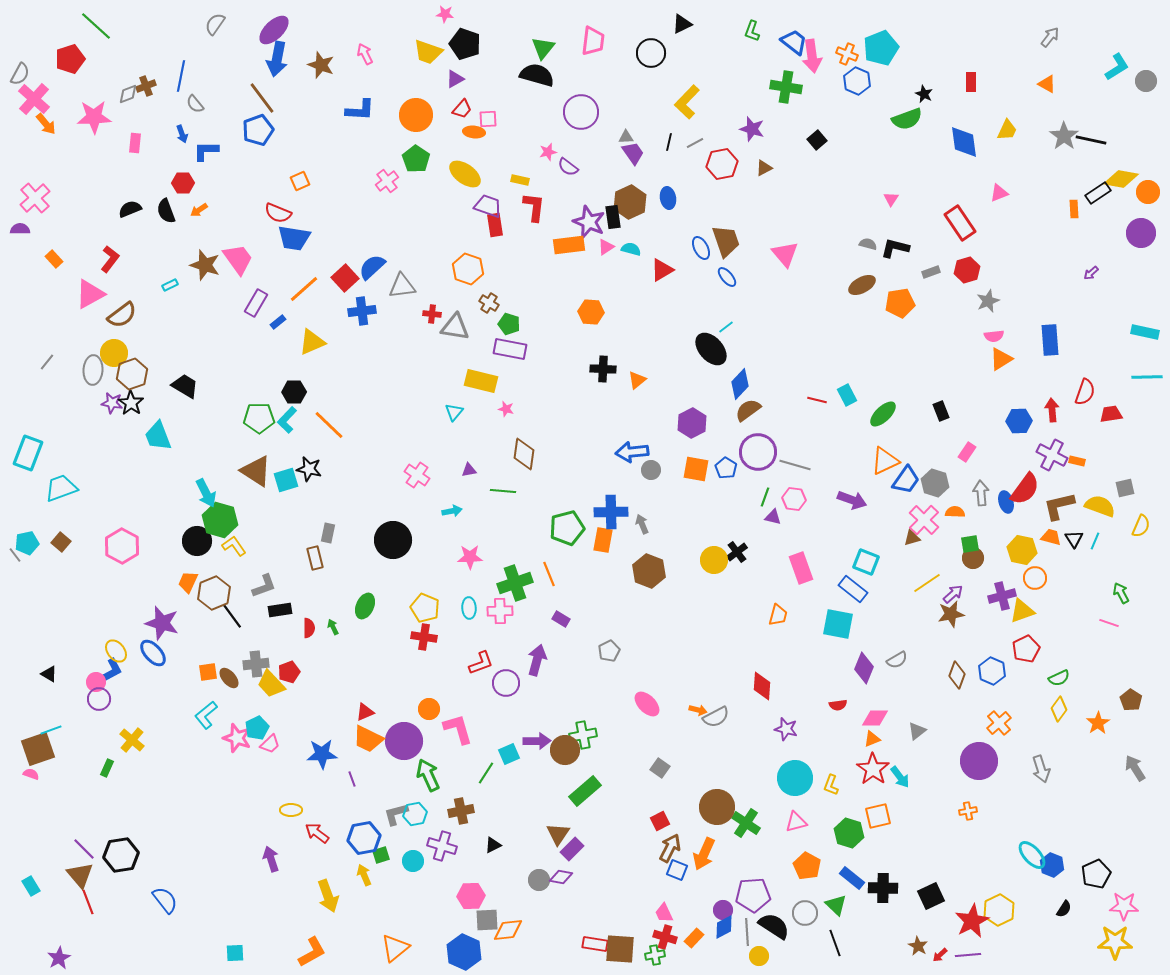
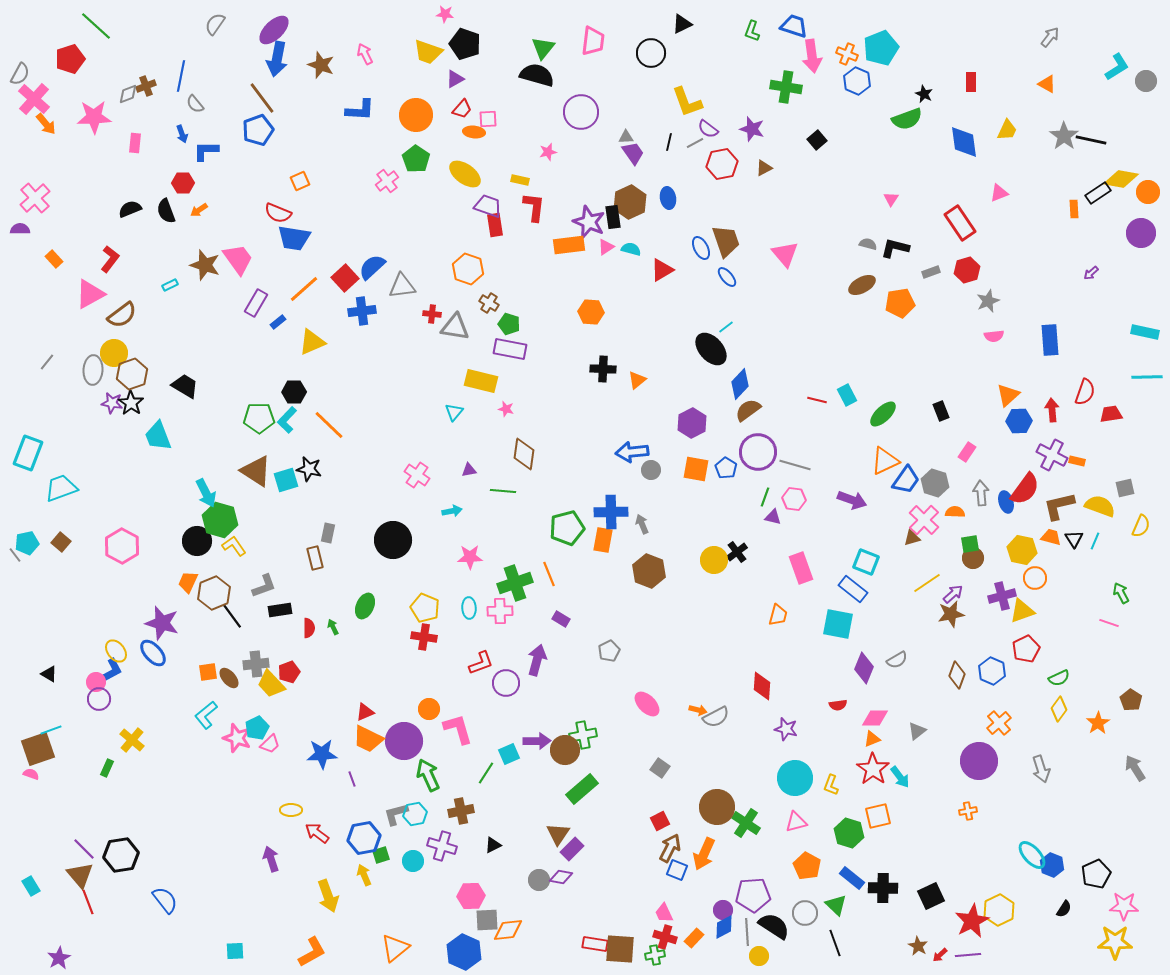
blue trapezoid at (794, 42): moved 16 px up; rotated 20 degrees counterclockwise
yellow L-shape at (687, 102): rotated 64 degrees counterclockwise
purple semicircle at (568, 167): moved 140 px right, 38 px up
orange triangle at (1001, 359): moved 7 px right, 36 px down; rotated 10 degrees counterclockwise
green rectangle at (585, 791): moved 3 px left, 2 px up
cyan square at (235, 953): moved 2 px up
